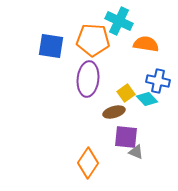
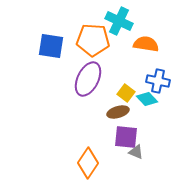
purple ellipse: rotated 20 degrees clockwise
yellow square: rotated 18 degrees counterclockwise
brown ellipse: moved 4 px right
